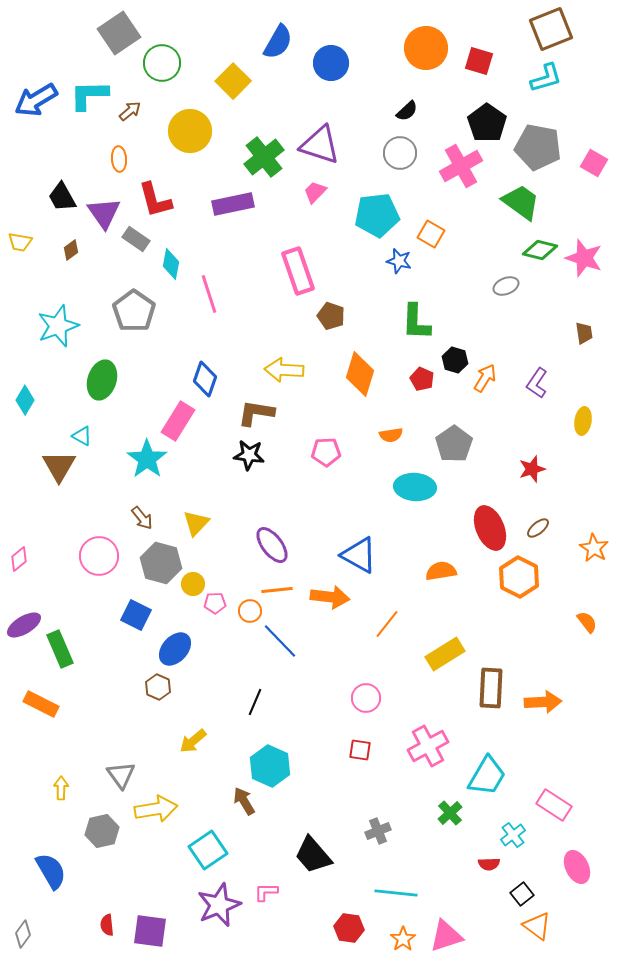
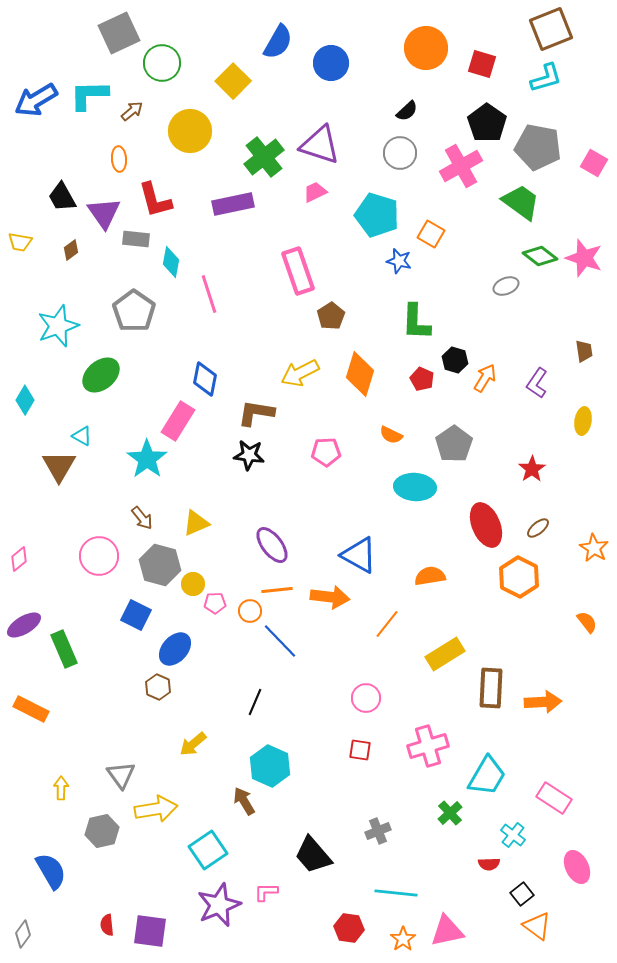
gray square at (119, 33): rotated 9 degrees clockwise
red square at (479, 61): moved 3 px right, 3 px down
brown arrow at (130, 111): moved 2 px right
pink trapezoid at (315, 192): rotated 20 degrees clockwise
cyan pentagon at (377, 215): rotated 24 degrees clockwise
gray rectangle at (136, 239): rotated 28 degrees counterclockwise
green diamond at (540, 250): moved 6 px down; rotated 24 degrees clockwise
cyan diamond at (171, 264): moved 2 px up
brown pentagon at (331, 316): rotated 20 degrees clockwise
brown trapezoid at (584, 333): moved 18 px down
yellow arrow at (284, 370): moved 16 px right, 3 px down; rotated 30 degrees counterclockwise
blue diamond at (205, 379): rotated 8 degrees counterclockwise
green ellipse at (102, 380): moved 1 px left, 5 px up; rotated 33 degrees clockwise
orange semicircle at (391, 435): rotated 35 degrees clockwise
red star at (532, 469): rotated 16 degrees counterclockwise
yellow triangle at (196, 523): rotated 24 degrees clockwise
red ellipse at (490, 528): moved 4 px left, 3 px up
gray hexagon at (161, 563): moved 1 px left, 2 px down
orange semicircle at (441, 571): moved 11 px left, 5 px down
green rectangle at (60, 649): moved 4 px right
orange rectangle at (41, 704): moved 10 px left, 5 px down
yellow arrow at (193, 741): moved 3 px down
pink cross at (428, 746): rotated 12 degrees clockwise
pink rectangle at (554, 805): moved 7 px up
cyan cross at (513, 835): rotated 15 degrees counterclockwise
pink triangle at (446, 936): moved 1 px right, 5 px up; rotated 6 degrees clockwise
